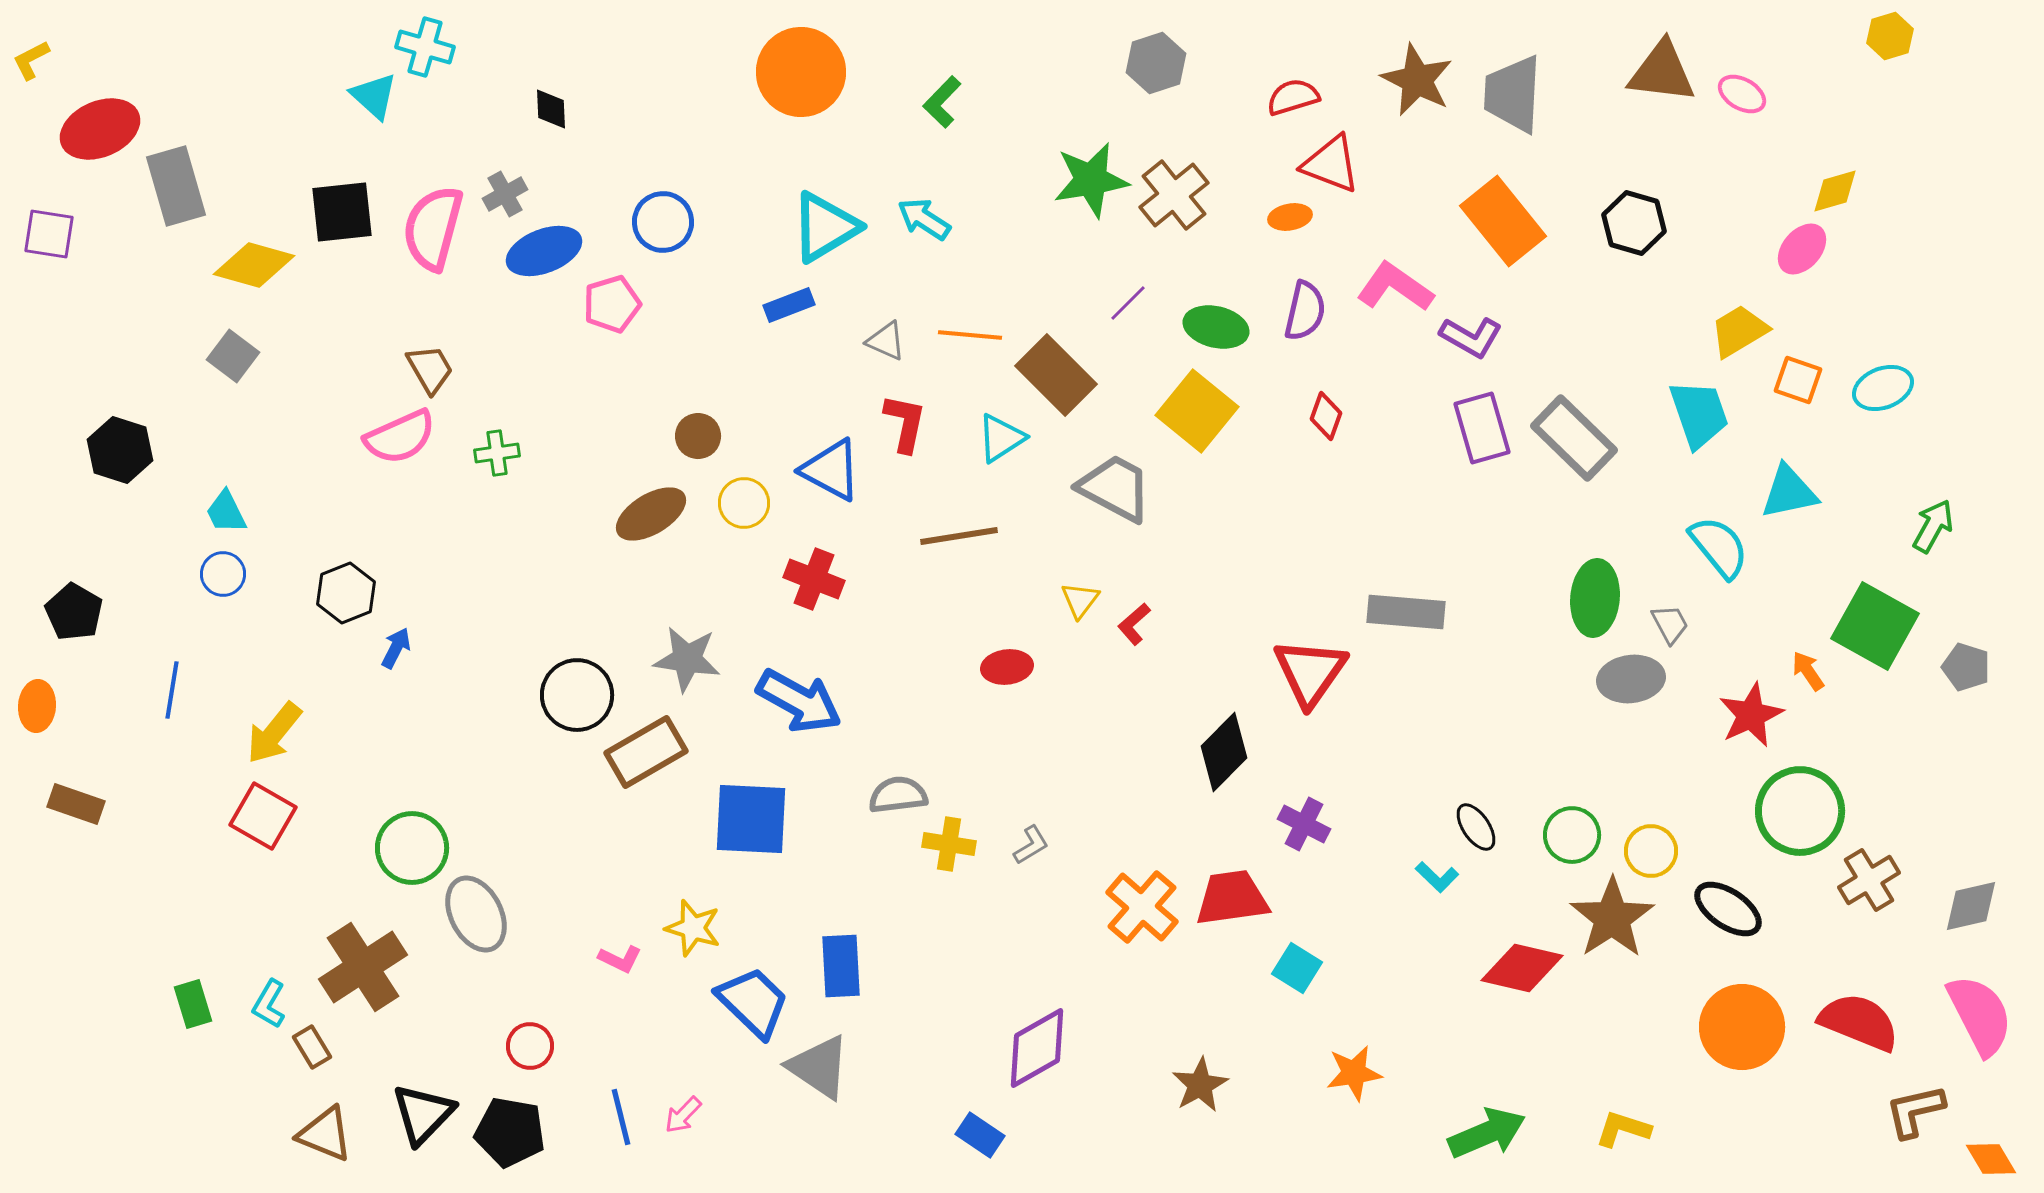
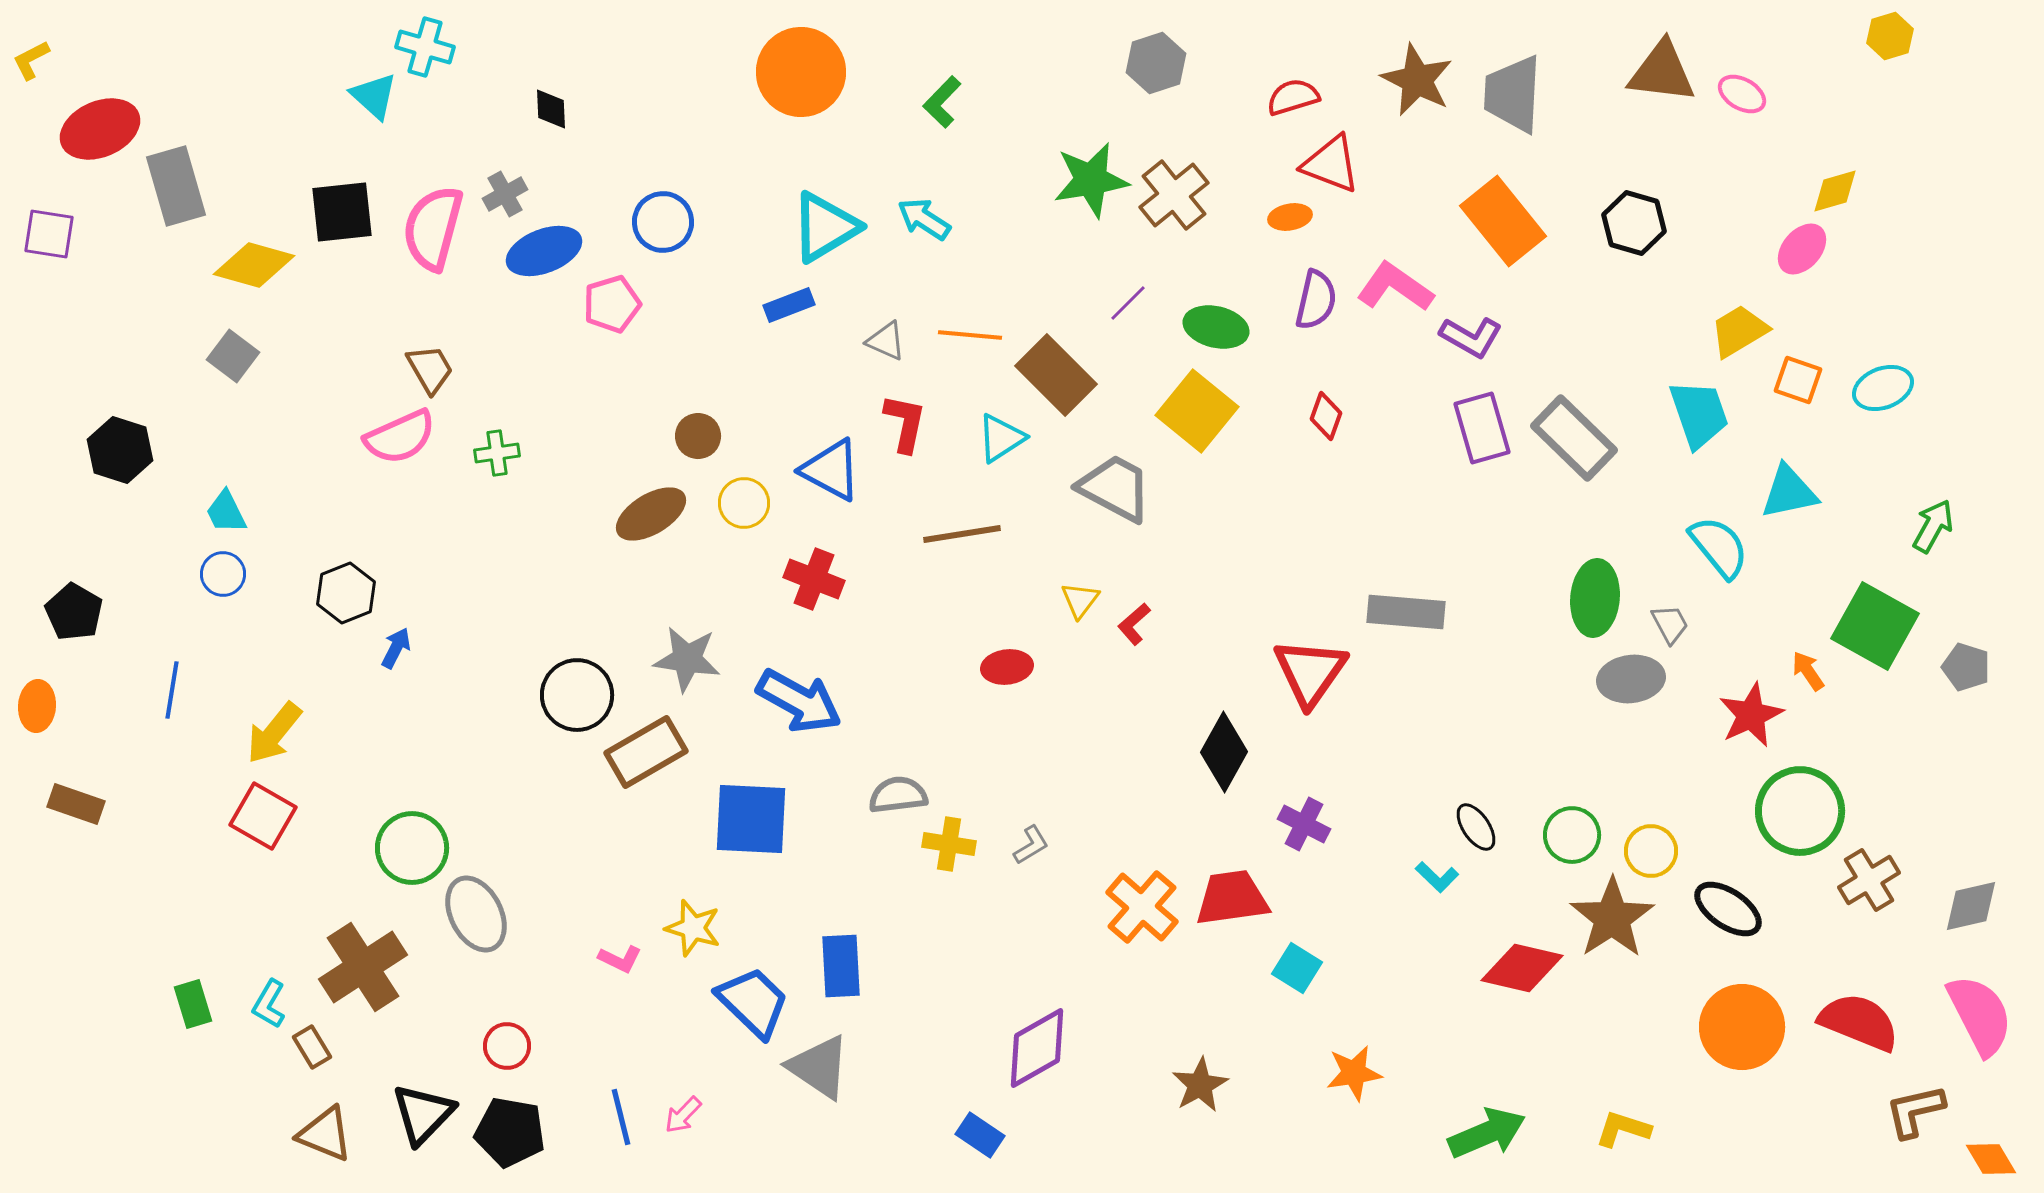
purple semicircle at (1305, 311): moved 11 px right, 11 px up
brown line at (959, 536): moved 3 px right, 2 px up
black diamond at (1224, 752): rotated 16 degrees counterclockwise
red circle at (530, 1046): moved 23 px left
